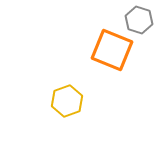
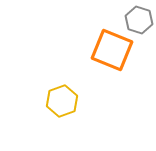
yellow hexagon: moved 5 px left
